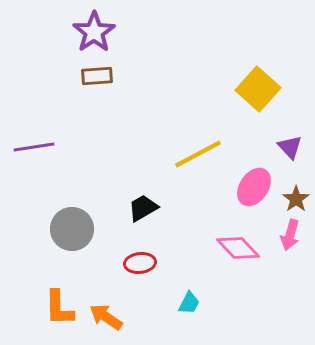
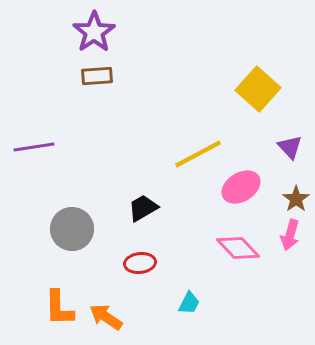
pink ellipse: moved 13 px left; rotated 24 degrees clockwise
